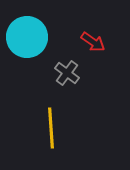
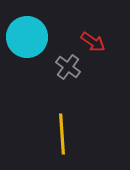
gray cross: moved 1 px right, 6 px up
yellow line: moved 11 px right, 6 px down
